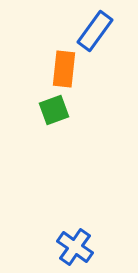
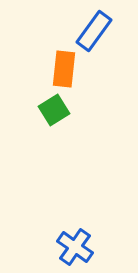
blue rectangle: moved 1 px left
green square: rotated 12 degrees counterclockwise
